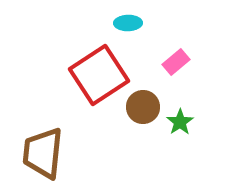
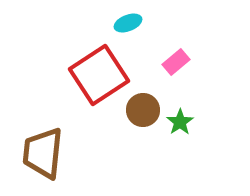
cyan ellipse: rotated 20 degrees counterclockwise
brown circle: moved 3 px down
